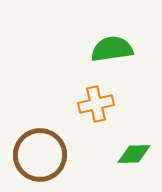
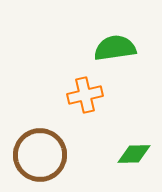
green semicircle: moved 3 px right, 1 px up
orange cross: moved 11 px left, 9 px up
